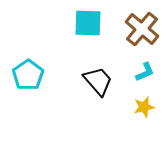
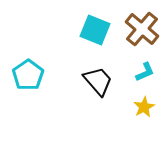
cyan square: moved 7 px right, 7 px down; rotated 20 degrees clockwise
yellow star: rotated 15 degrees counterclockwise
